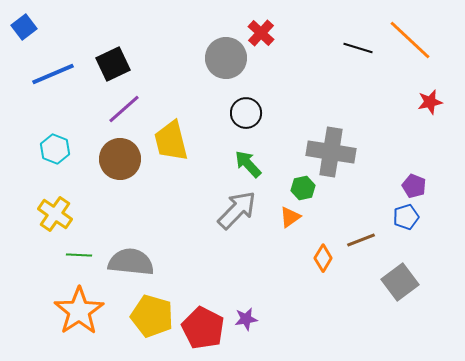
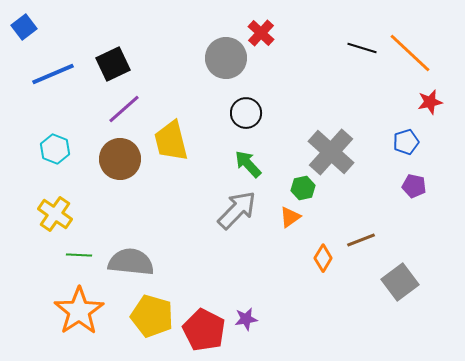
orange line: moved 13 px down
black line: moved 4 px right
gray cross: rotated 33 degrees clockwise
purple pentagon: rotated 10 degrees counterclockwise
blue pentagon: moved 75 px up
red pentagon: moved 1 px right, 2 px down
